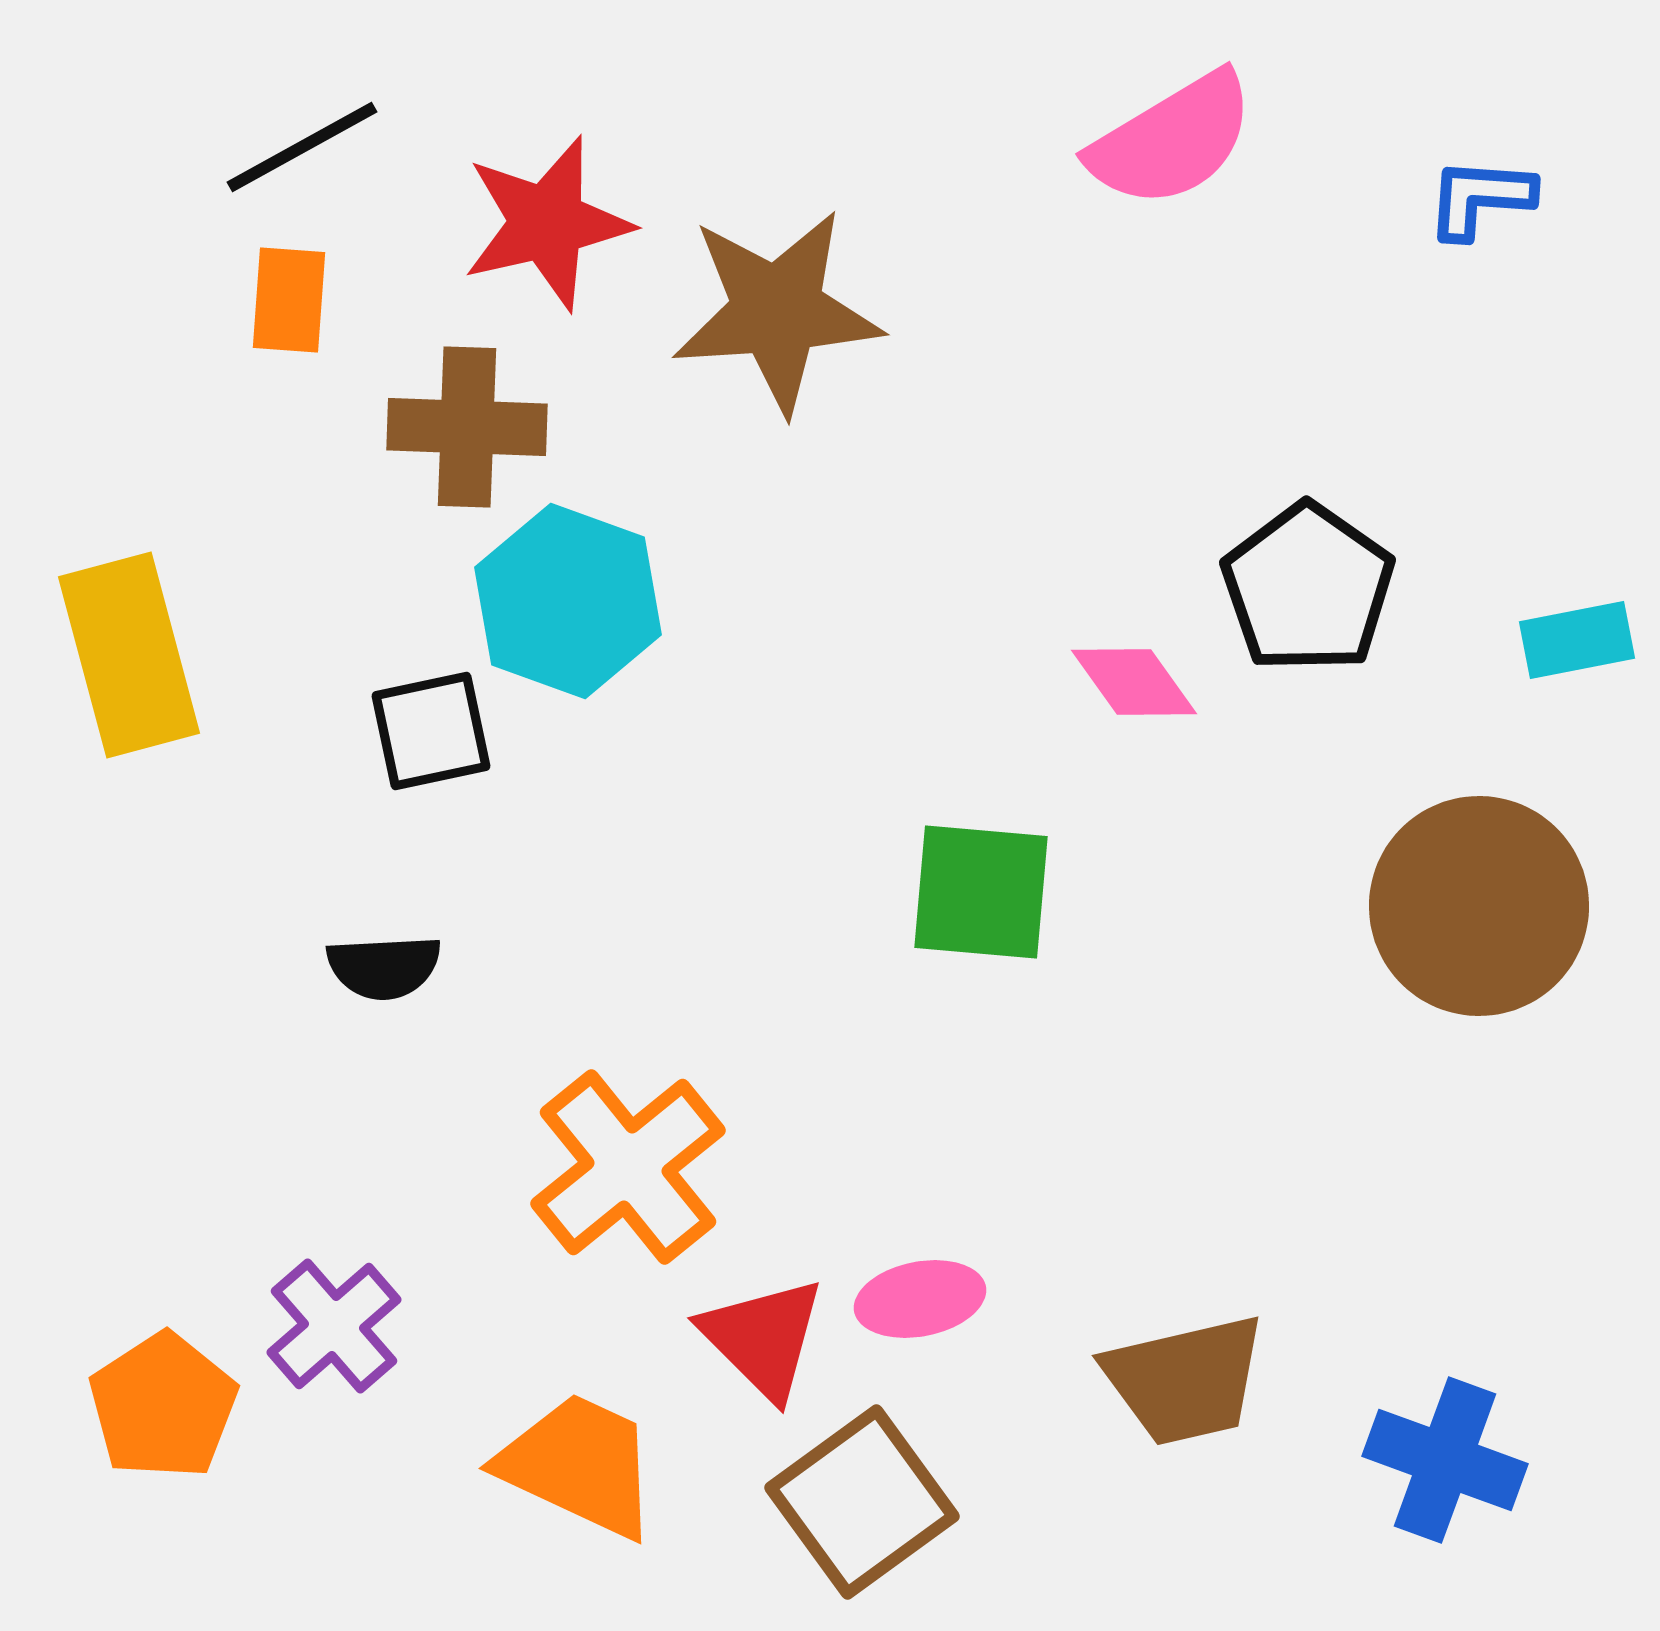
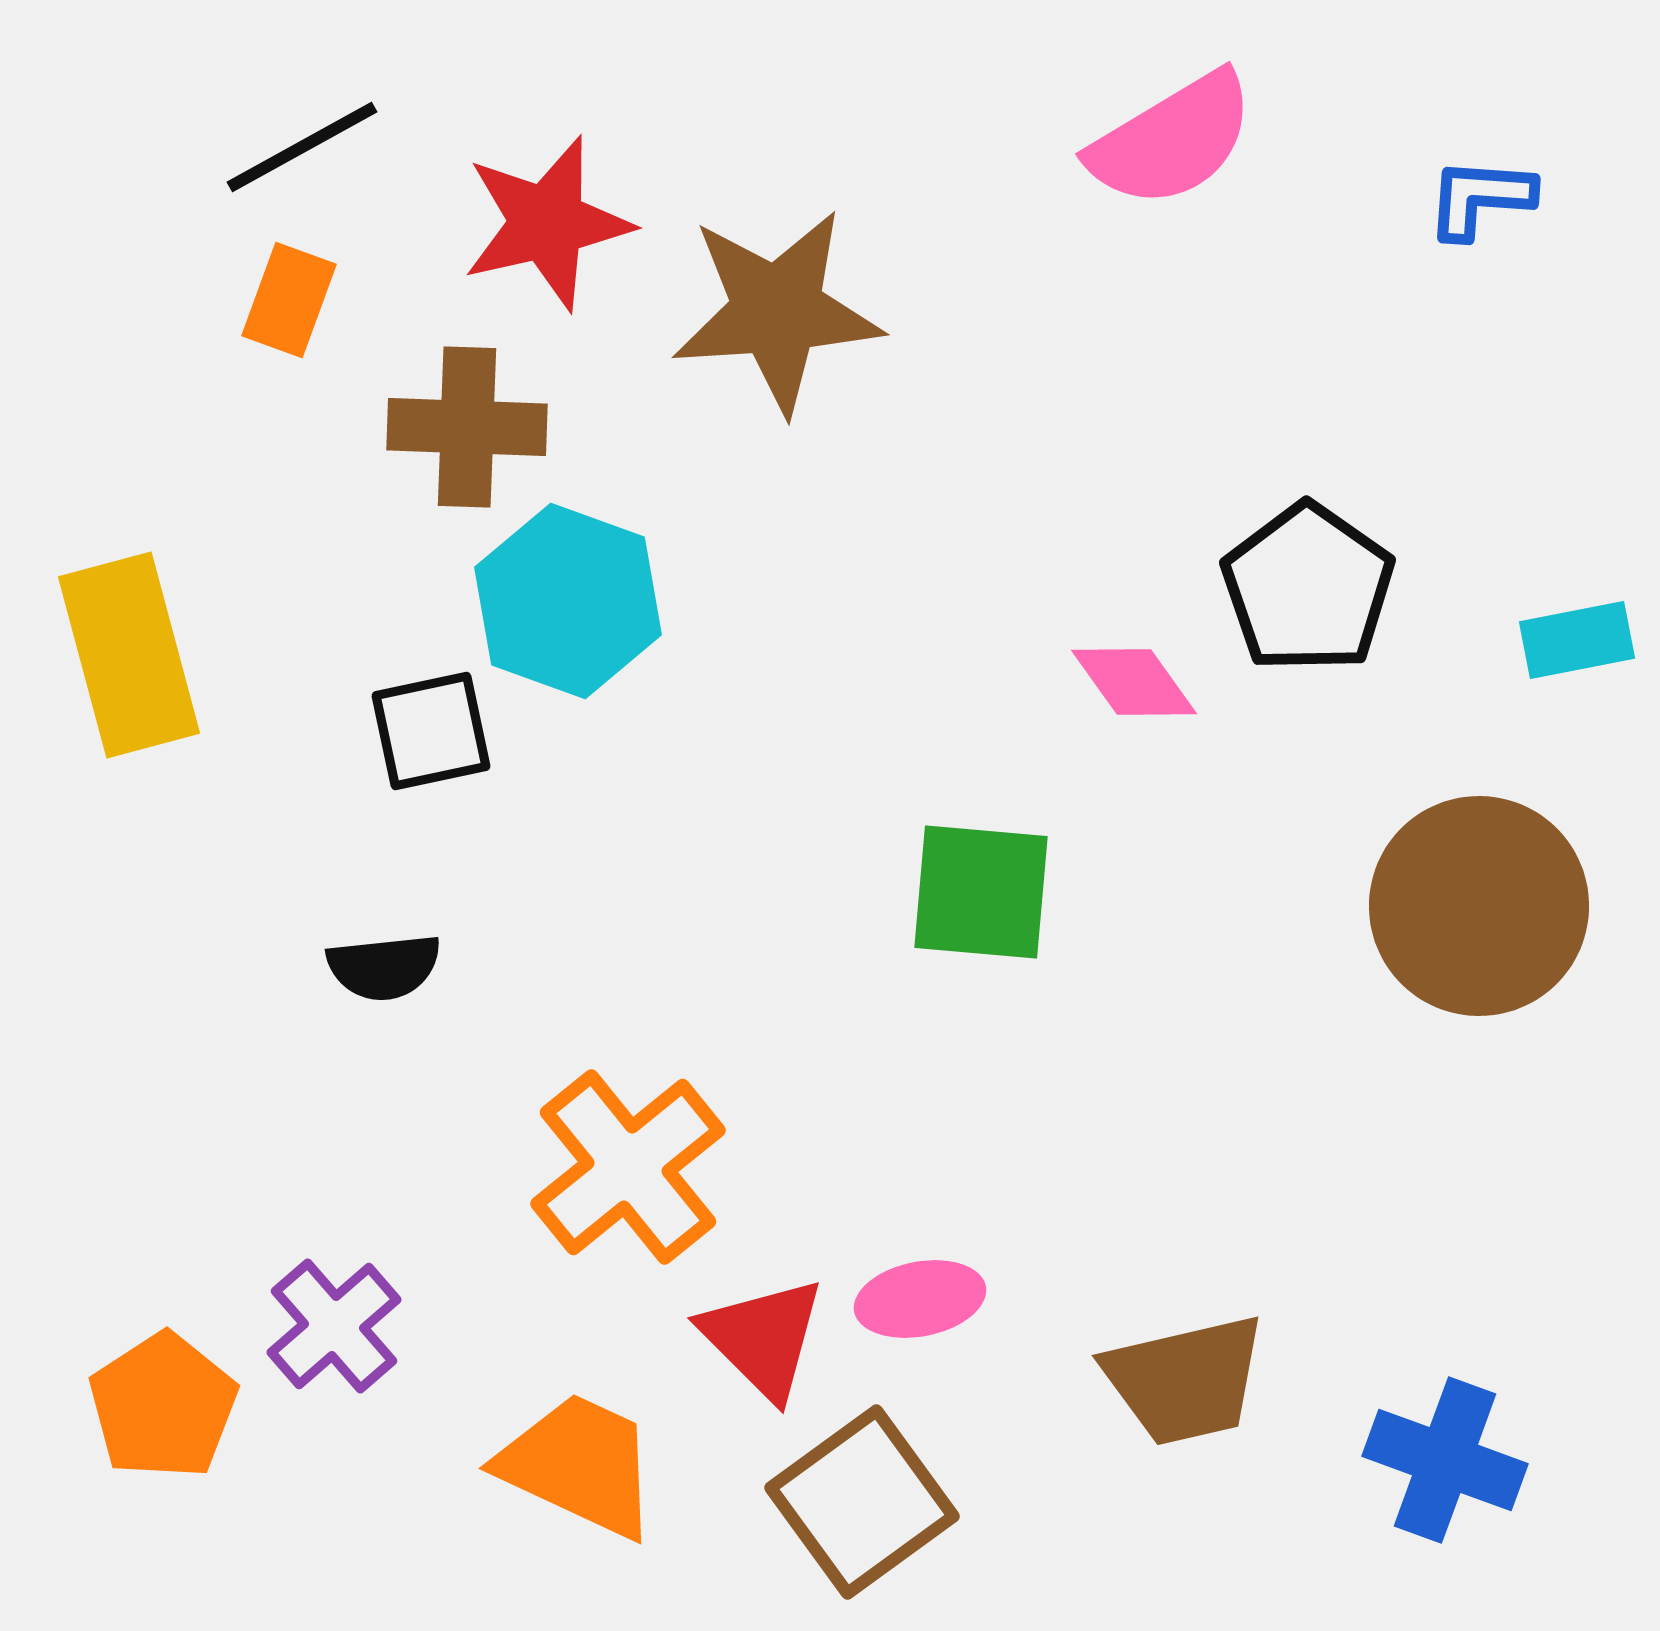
orange rectangle: rotated 16 degrees clockwise
black semicircle: rotated 3 degrees counterclockwise
